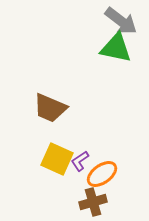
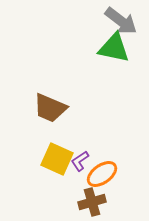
green triangle: moved 2 px left
brown cross: moved 1 px left
